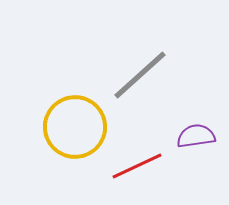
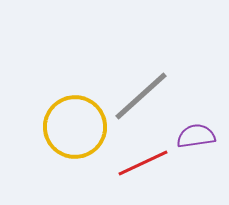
gray line: moved 1 px right, 21 px down
red line: moved 6 px right, 3 px up
